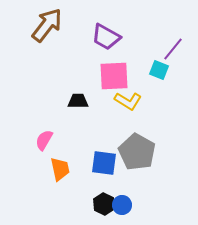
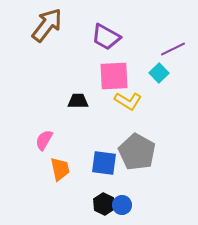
purple line: rotated 25 degrees clockwise
cyan square: moved 3 px down; rotated 24 degrees clockwise
